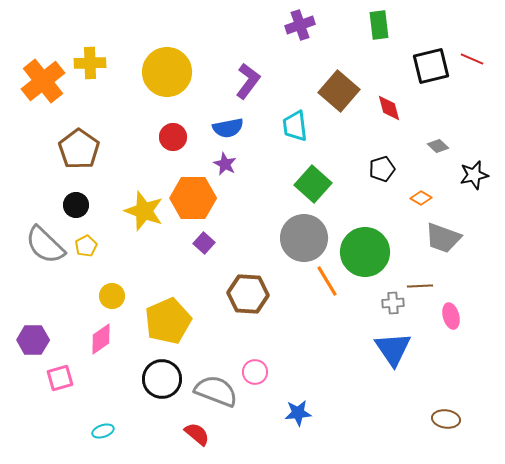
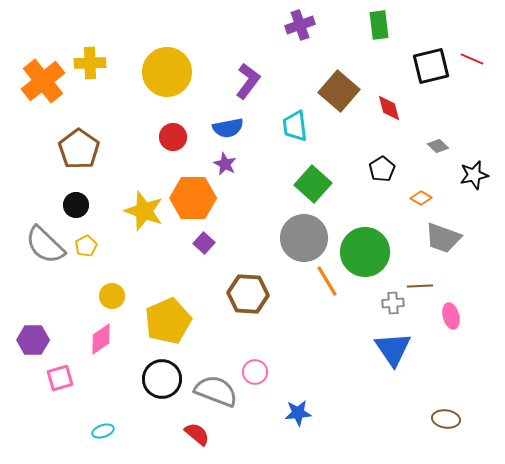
black pentagon at (382, 169): rotated 15 degrees counterclockwise
